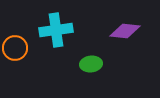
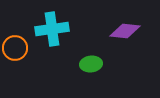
cyan cross: moved 4 px left, 1 px up
